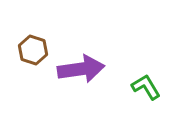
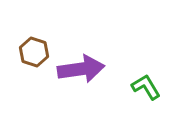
brown hexagon: moved 1 px right, 2 px down
